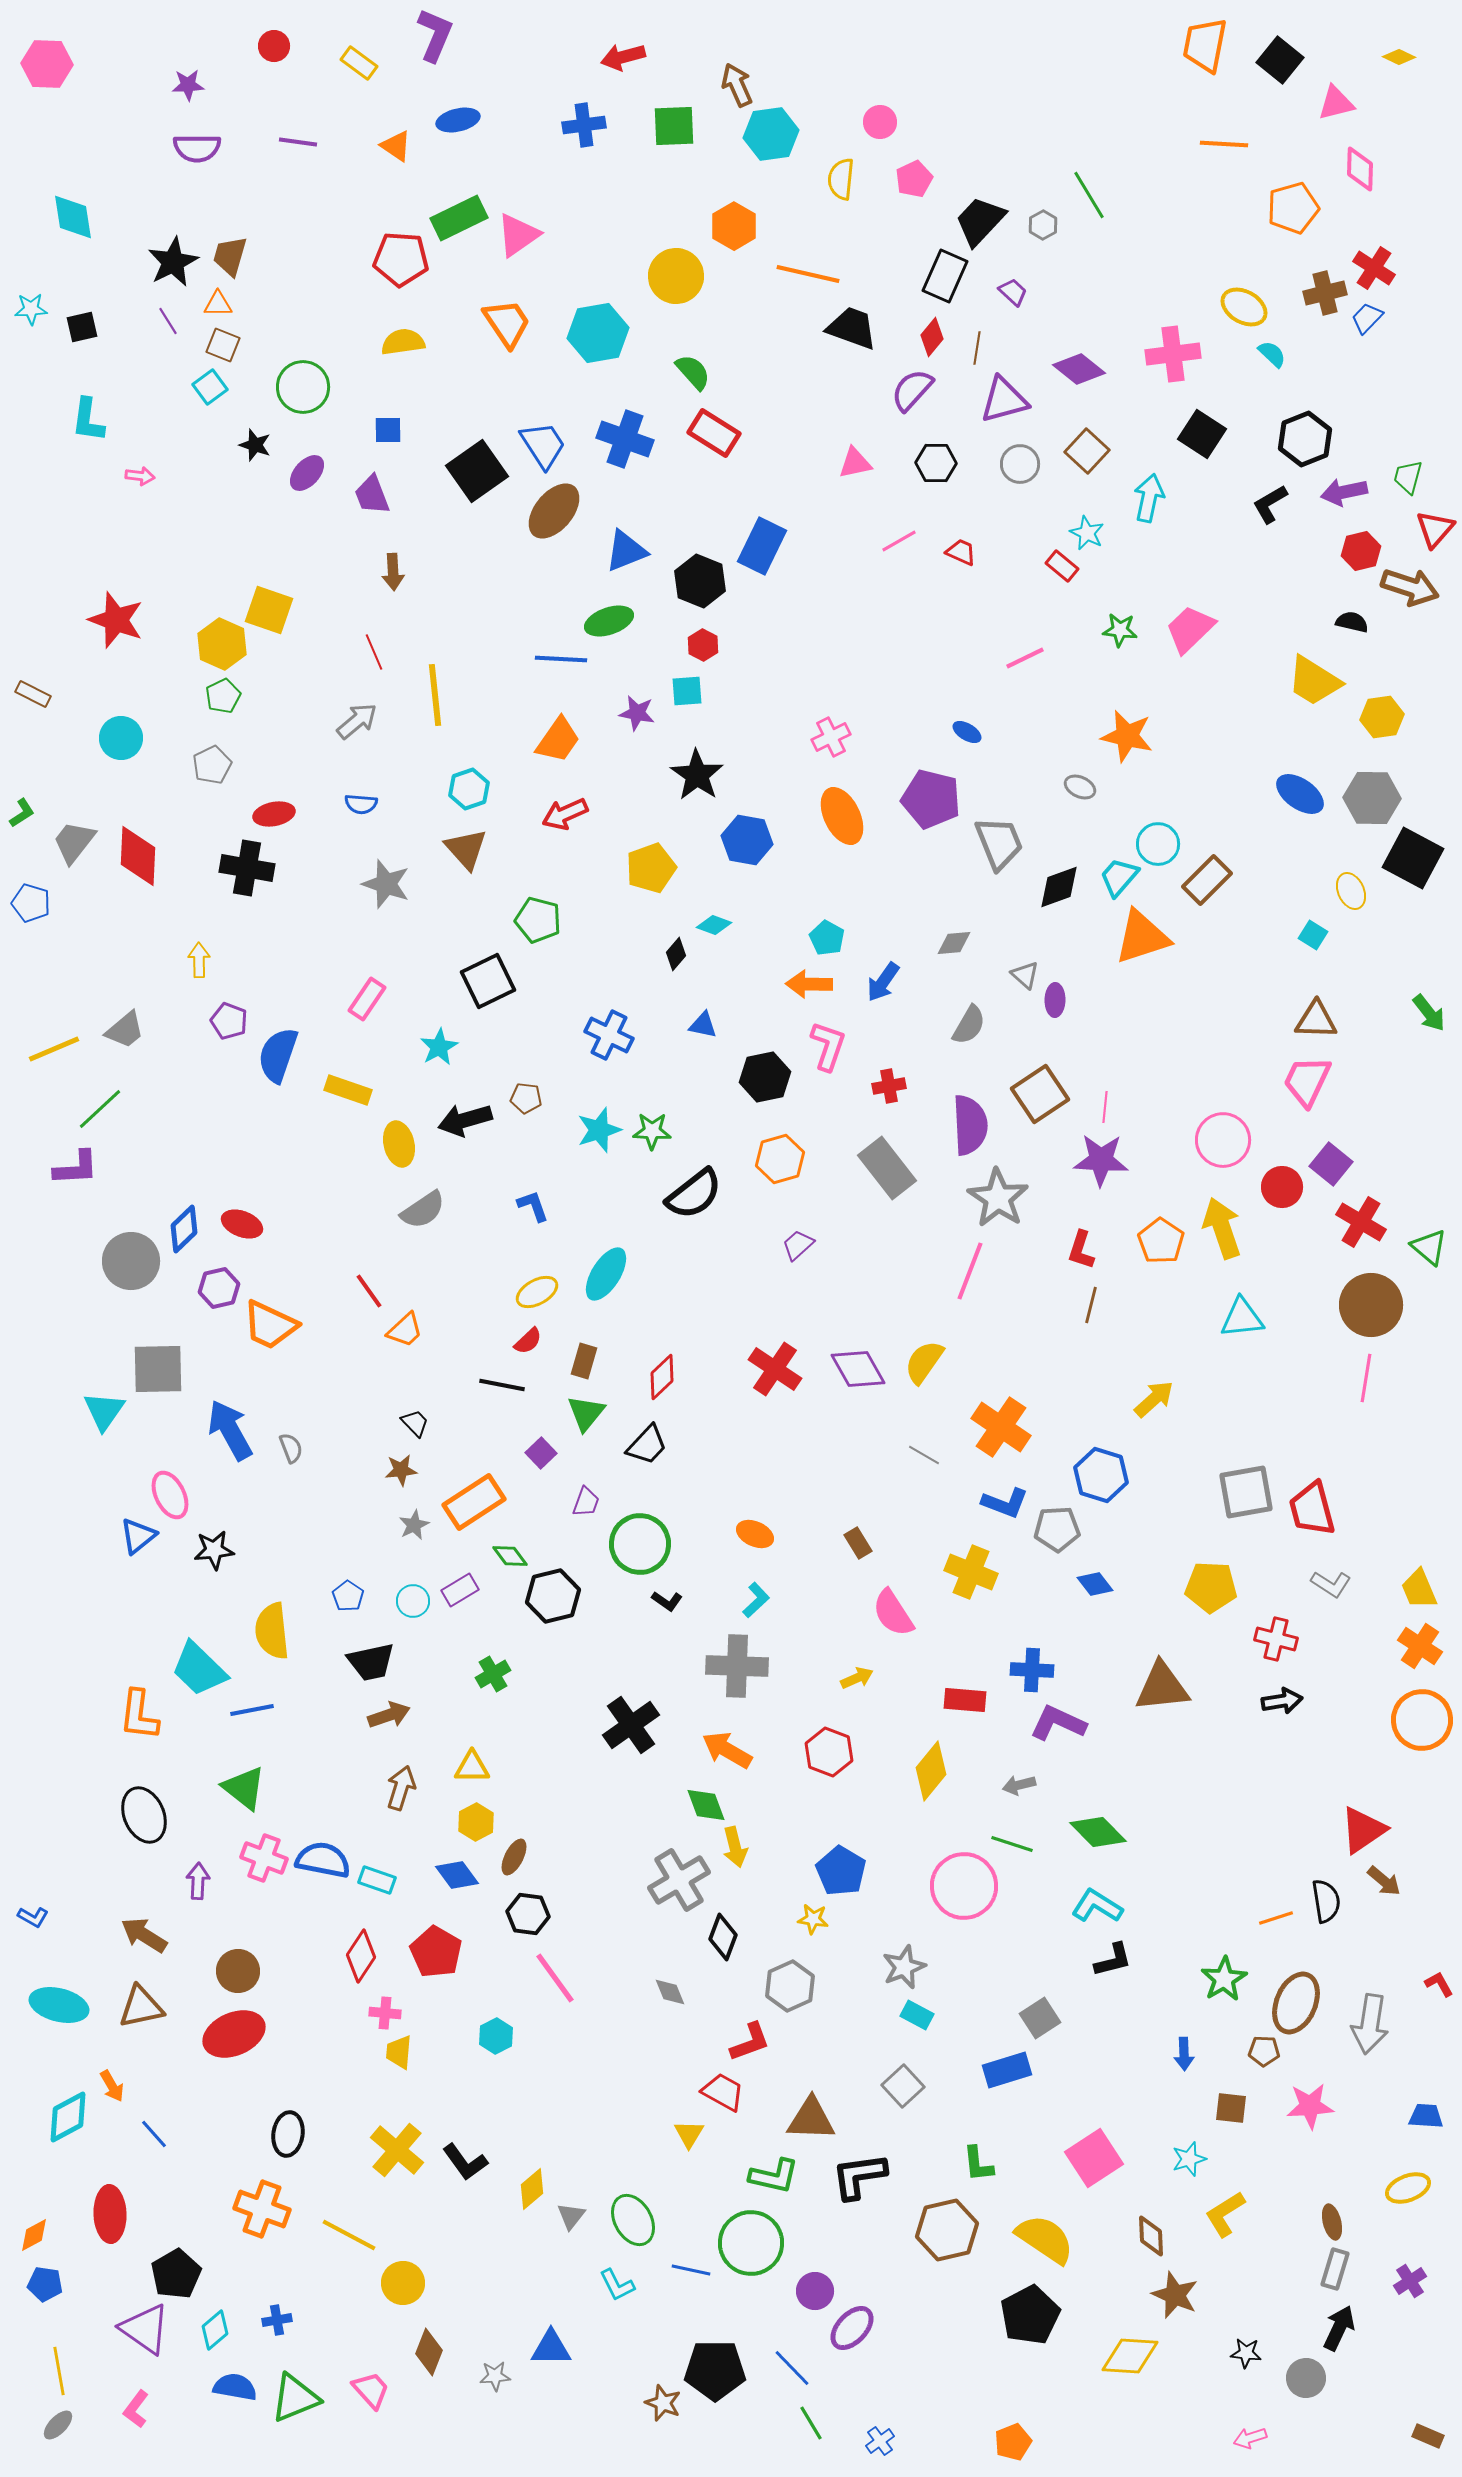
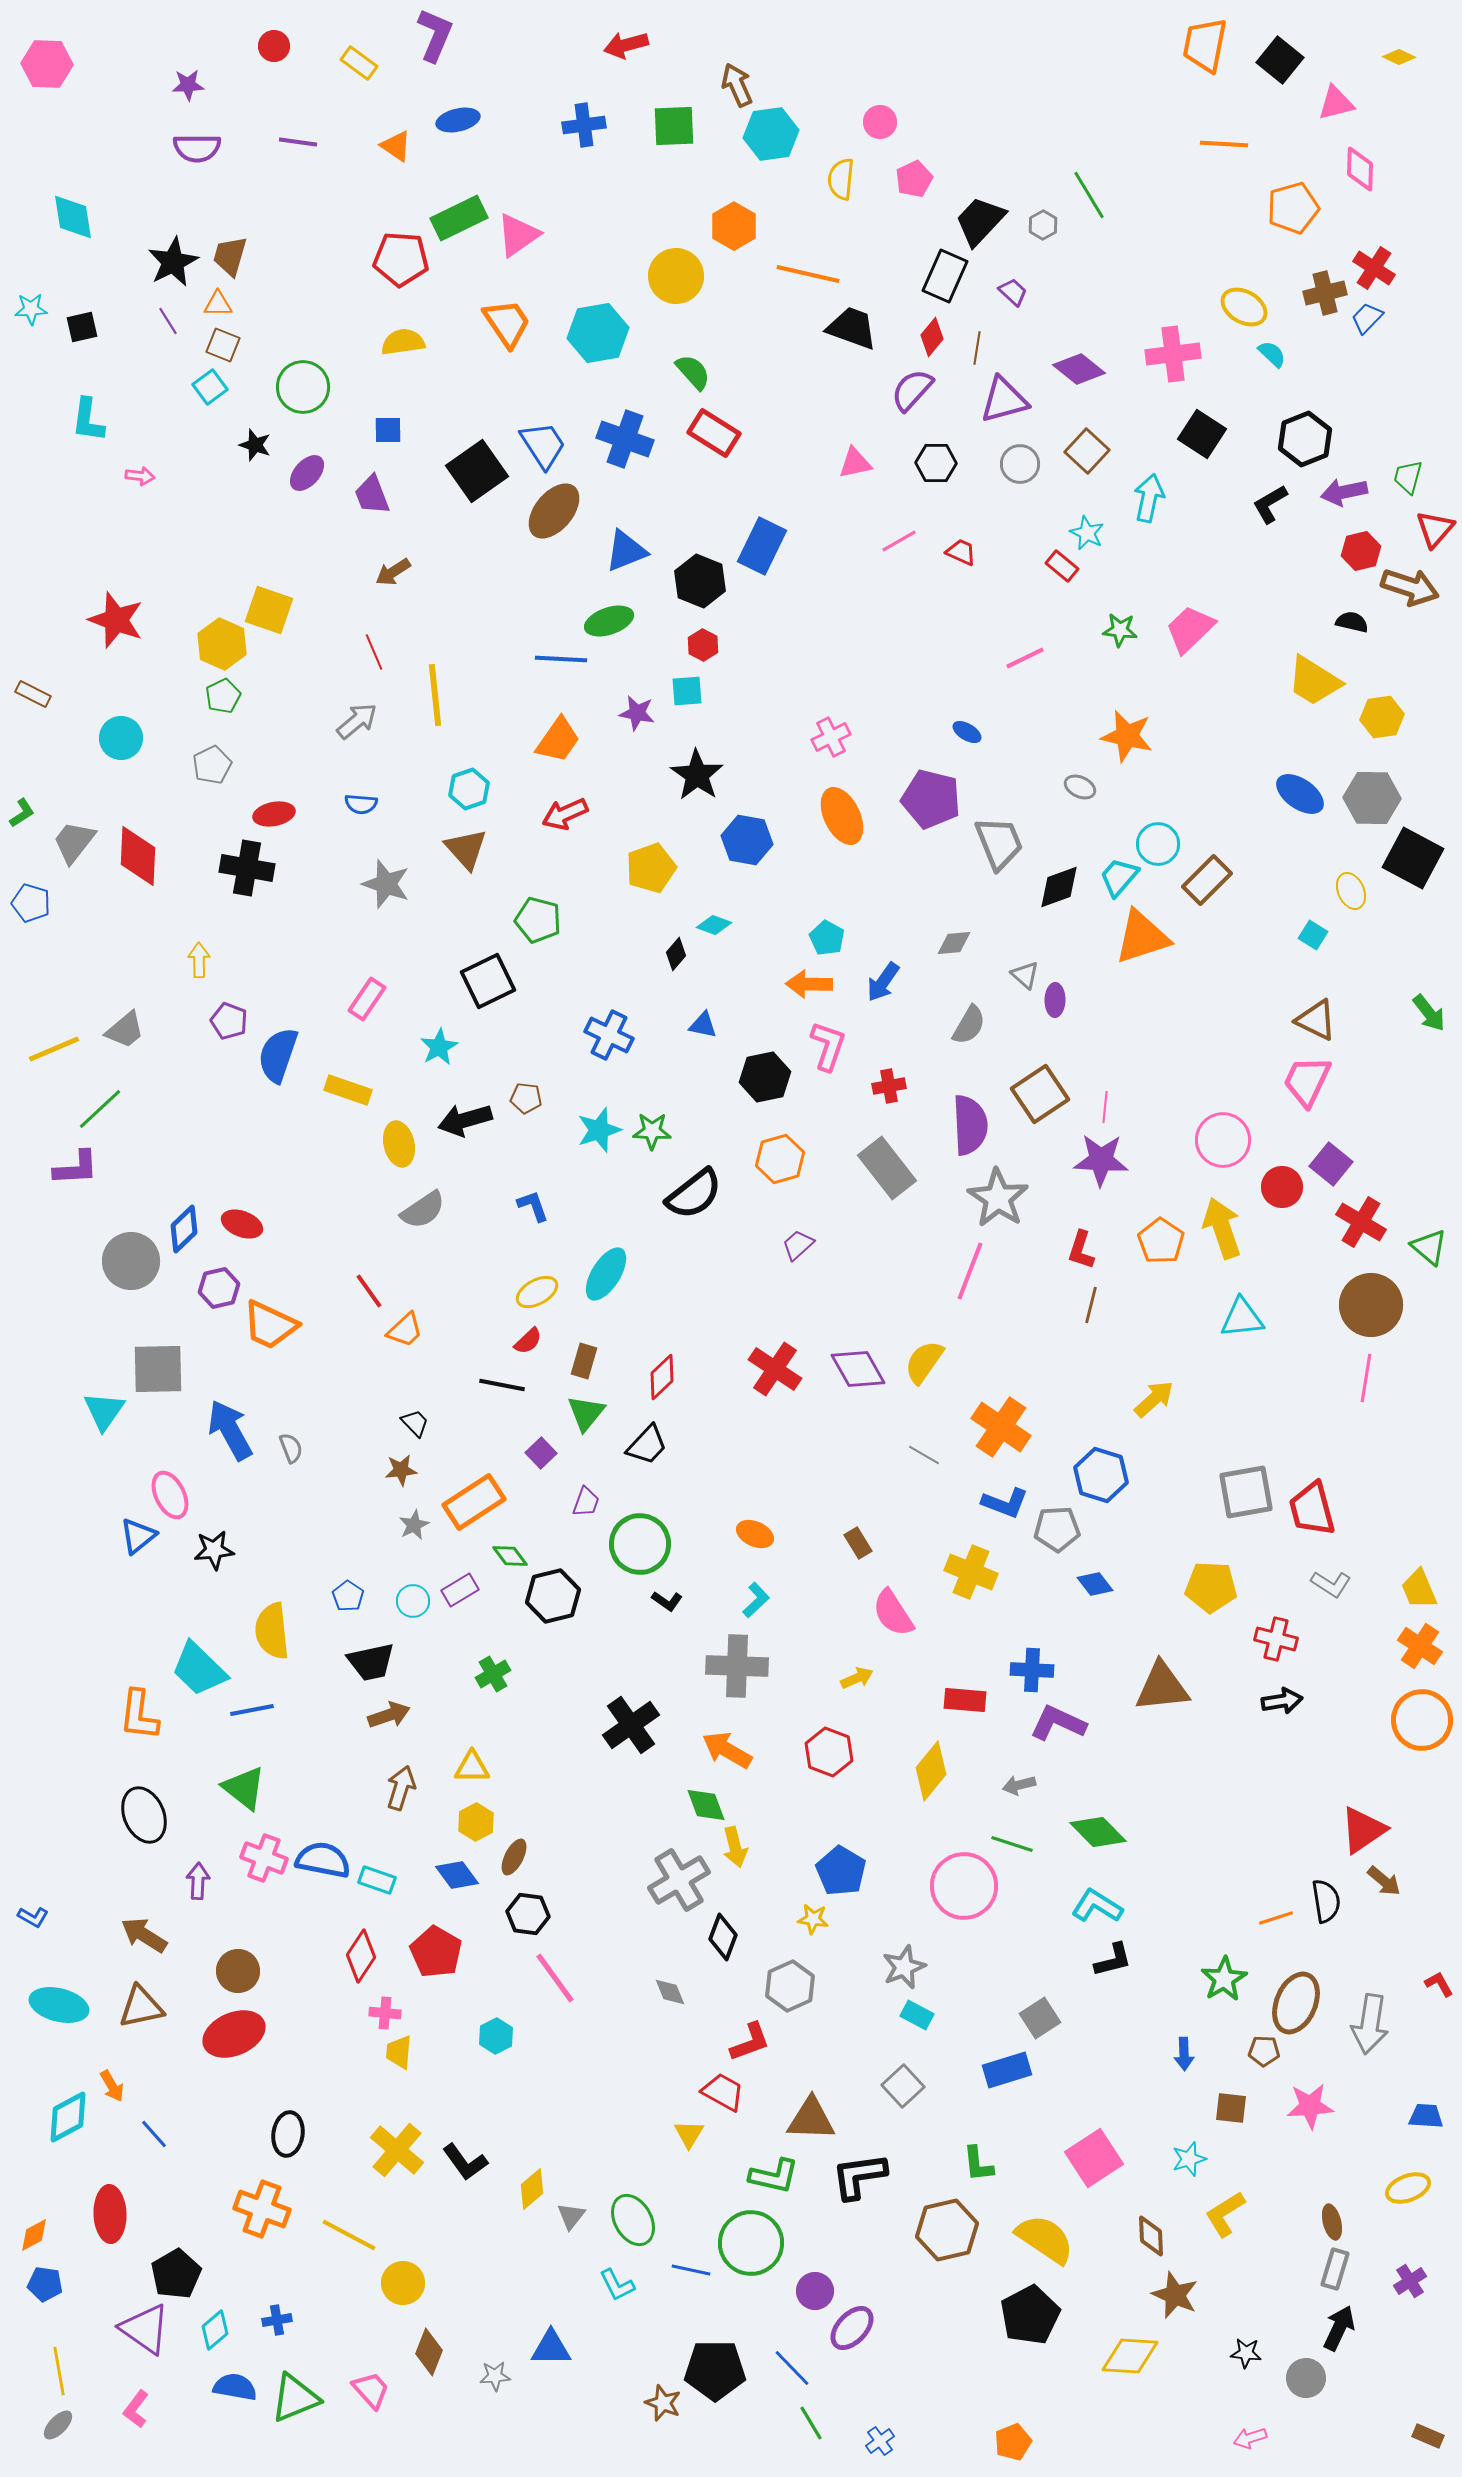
red arrow at (623, 57): moved 3 px right, 12 px up
brown arrow at (393, 572): rotated 60 degrees clockwise
brown triangle at (1316, 1020): rotated 24 degrees clockwise
